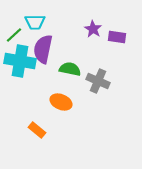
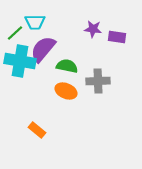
purple star: rotated 24 degrees counterclockwise
green line: moved 1 px right, 2 px up
purple semicircle: rotated 28 degrees clockwise
green semicircle: moved 3 px left, 3 px up
gray cross: rotated 25 degrees counterclockwise
orange ellipse: moved 5 px right, 11 px up
